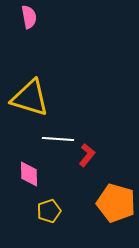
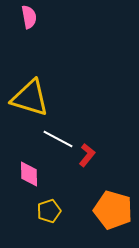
white line: rotated 24 degrees clockwise
orange pentagon: moved 3 px left, 7 px down
